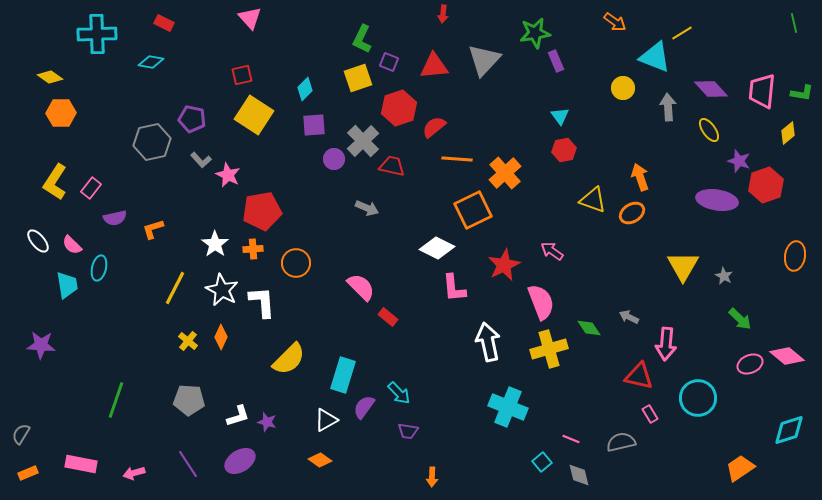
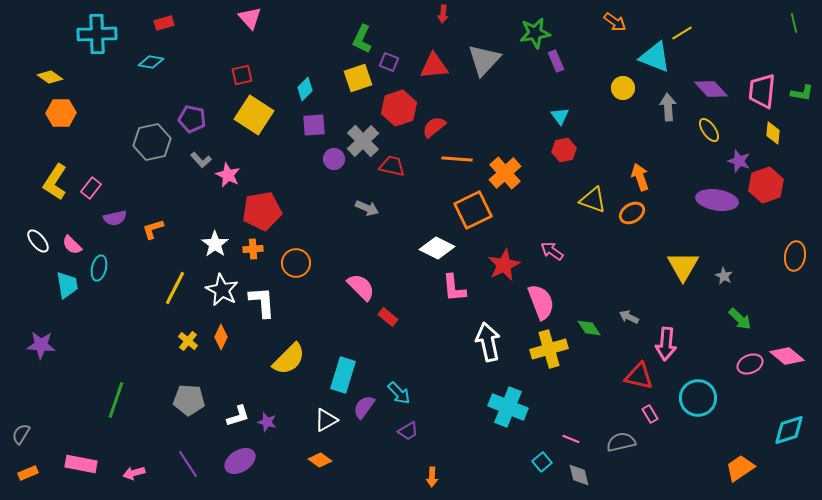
red rectangle at (164, 23): rotated 42 degrees counterclockwise
yellow diamond at (788, 133): moved 15 px left; rotated 45 degrees counterclockwise
purple trapezoid at (408, 431): rotated 40 degrees counterclockwise
